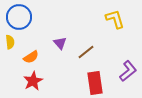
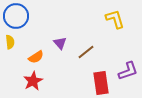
blue circle: moved 3 px left, 1 px up
orange semicircle: moved 5 px right
purple L-shape: rotated 20 degrees clockwise
red rectangle: moved 6 px right
